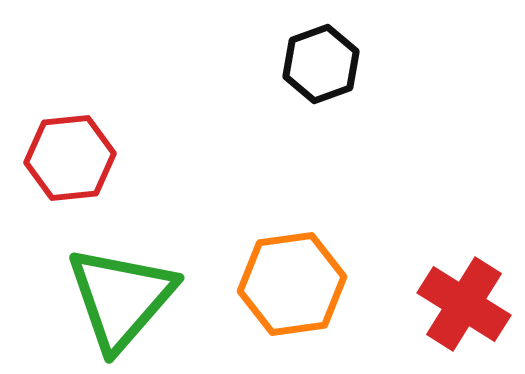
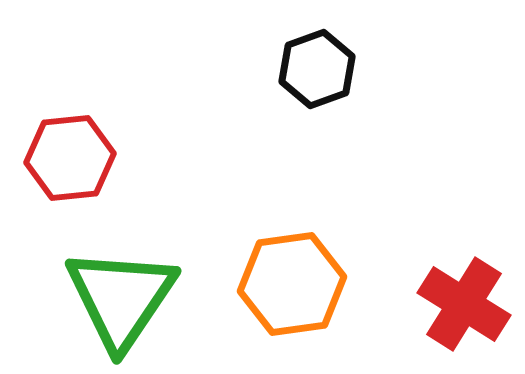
black hexagon: moved 4 px left, 5 px down
green triangle: rotated 7 degrees counterclockwise
